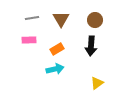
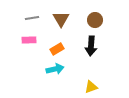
yellow triangle: moved 6 px left, 4 px down; rotated 16 degrees clockwise
